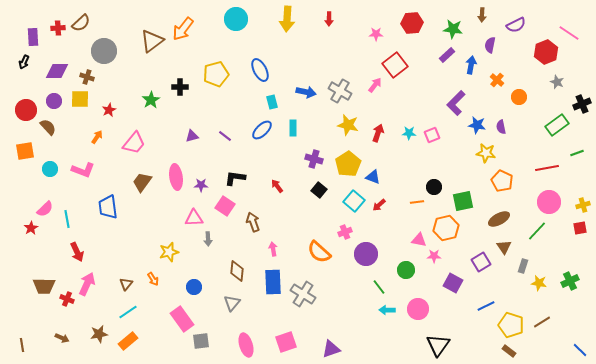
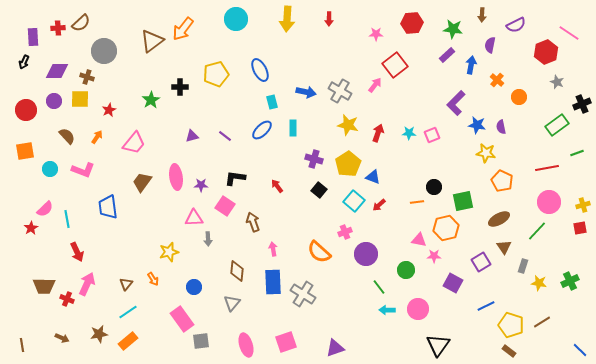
brown semicircle at (48, 127): moved 19 px right, 9 px down
purple triangle at (331, 349): moved 4 px right, 1 px up
